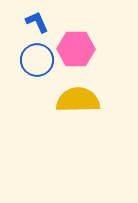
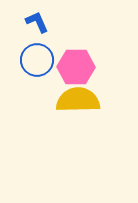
pink hexagon: moved 18 px down
